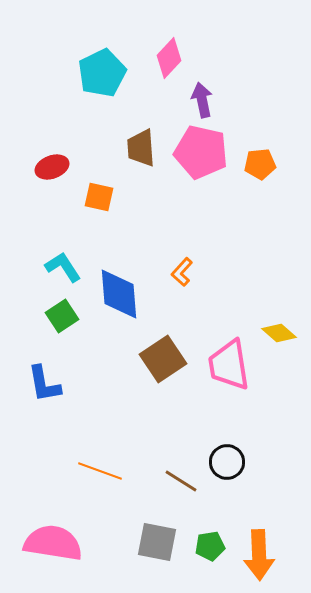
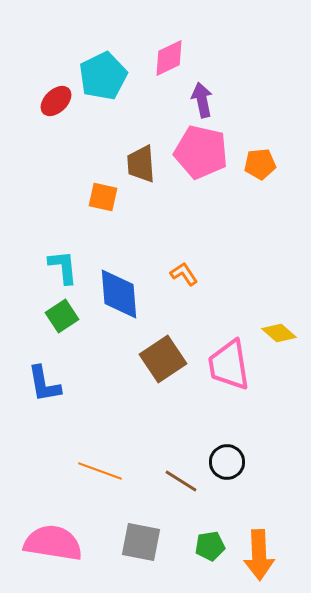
pink diamond: rotated 21 degrees clockwise
cyan pentagon: moved 1 px right, 3 px down
brown trapezoid: moved 16 px down
red ellipse: moved 4 px right, 66 px up; rotated 24 degrees counterclockwise
orange square: moved 4 px right
cyan L-shape: rotated 27 degrees clockwise
orange L-shape: moved 2 px right, 2 px down; rotated 104 degrees clockwise
gray square: moved 16 px left
